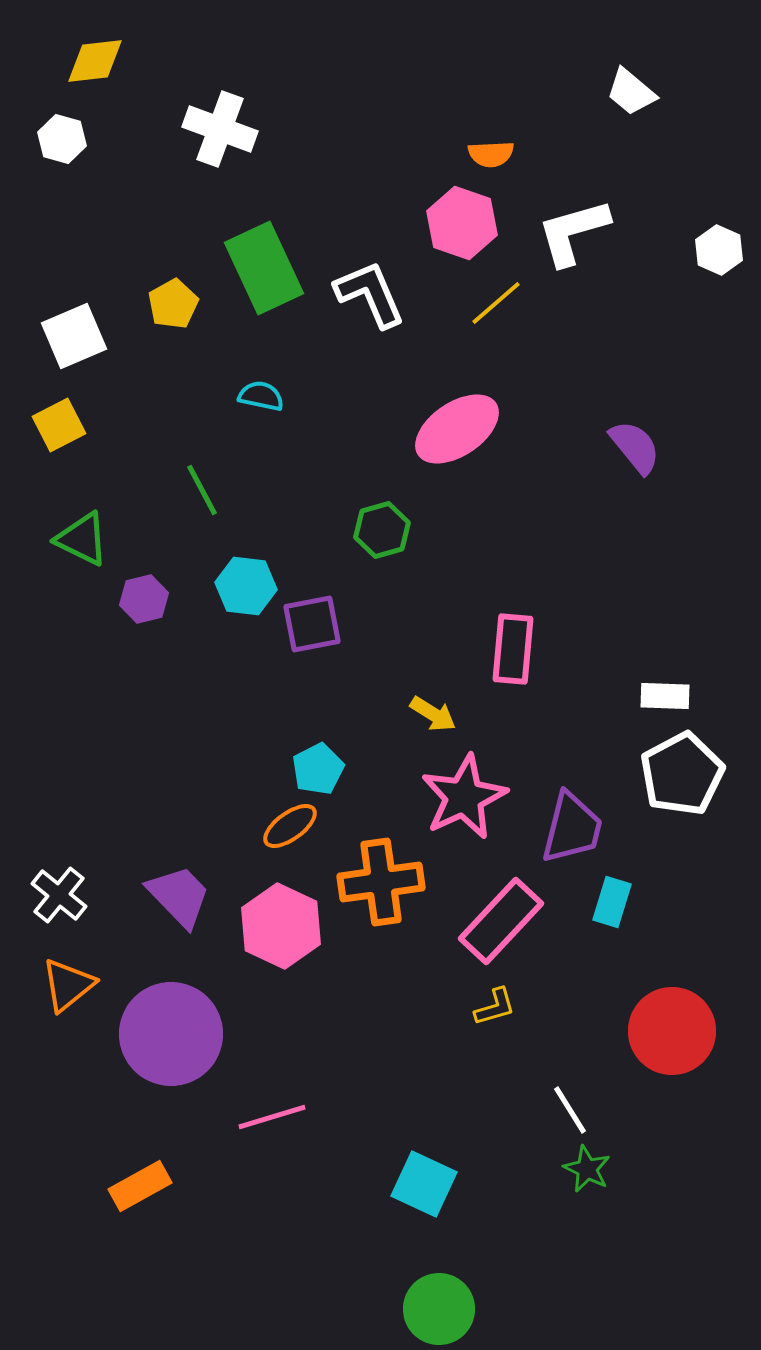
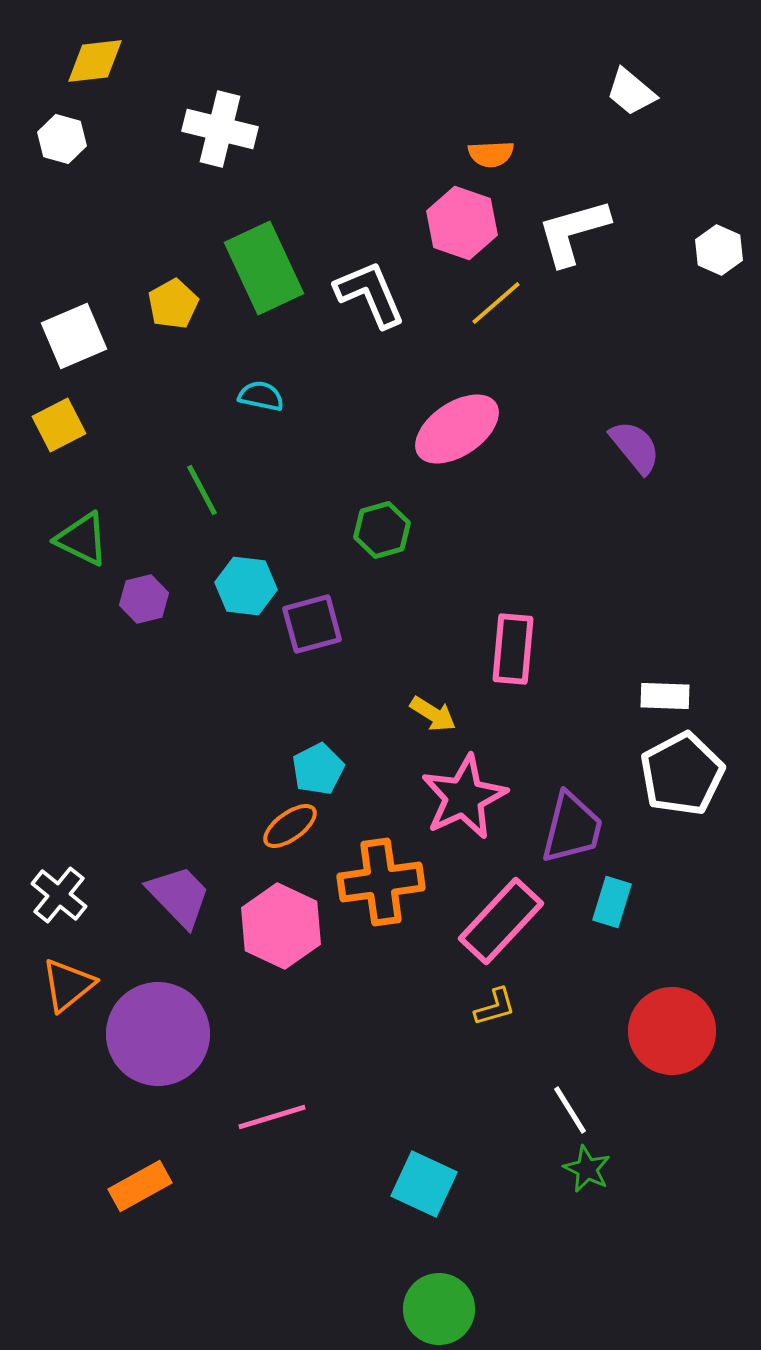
white cross at (220, 129): rotated 6 degrees counterclockwise
purple square at (312, 624): rotated 4 degrees counterclockwise
purple circle at (171, 1034): moved 13 px left
